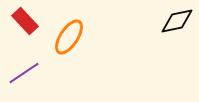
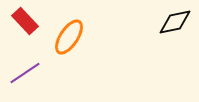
black diamond: moved 2 px left, 1 px down
purple line: moved 1 px right
